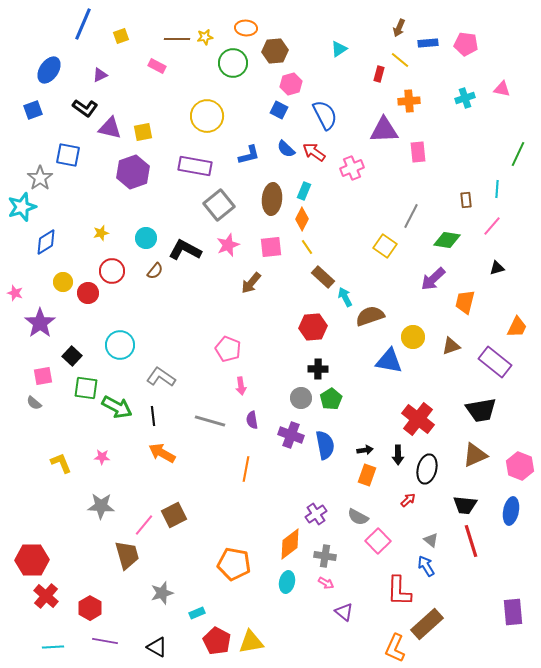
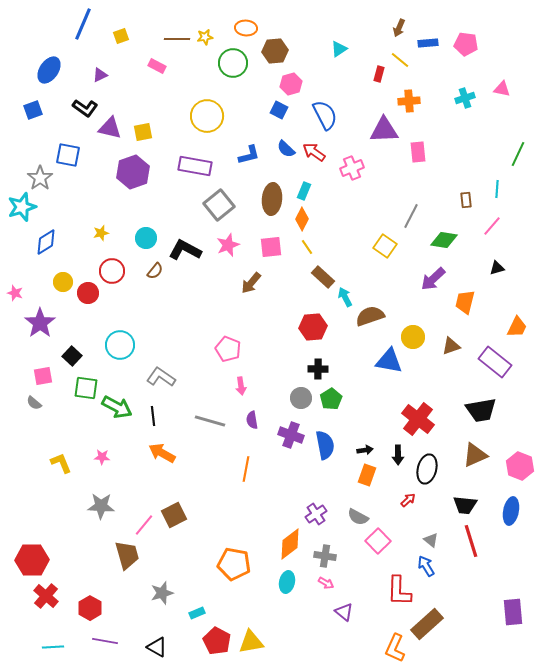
green diamond at (447, 240): moved 3 px left
